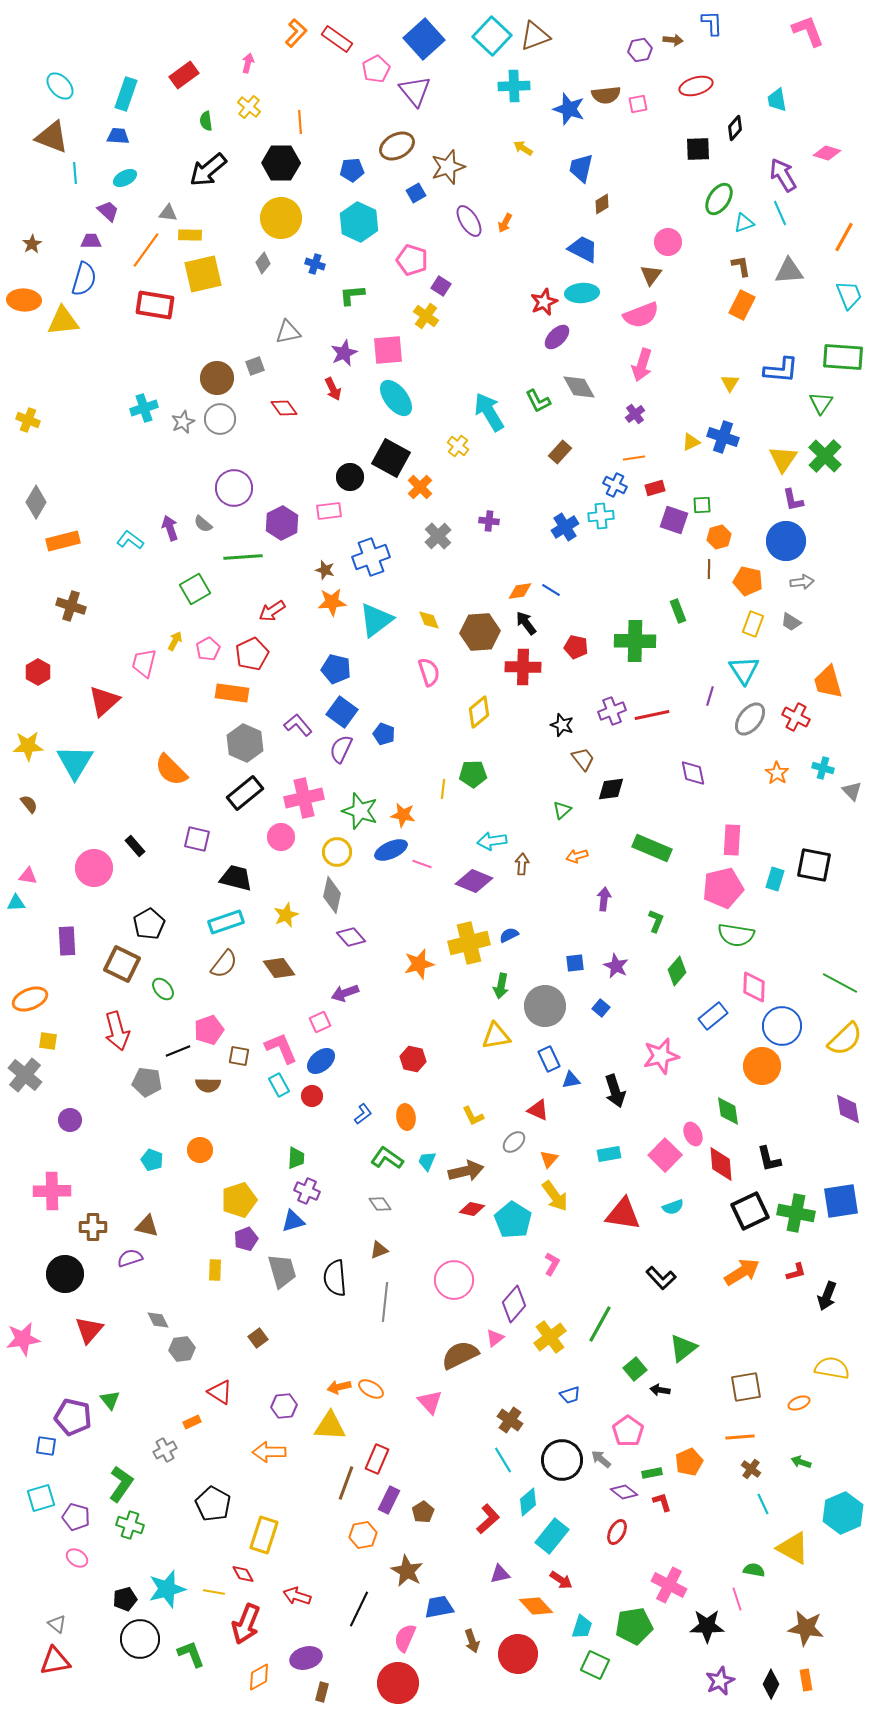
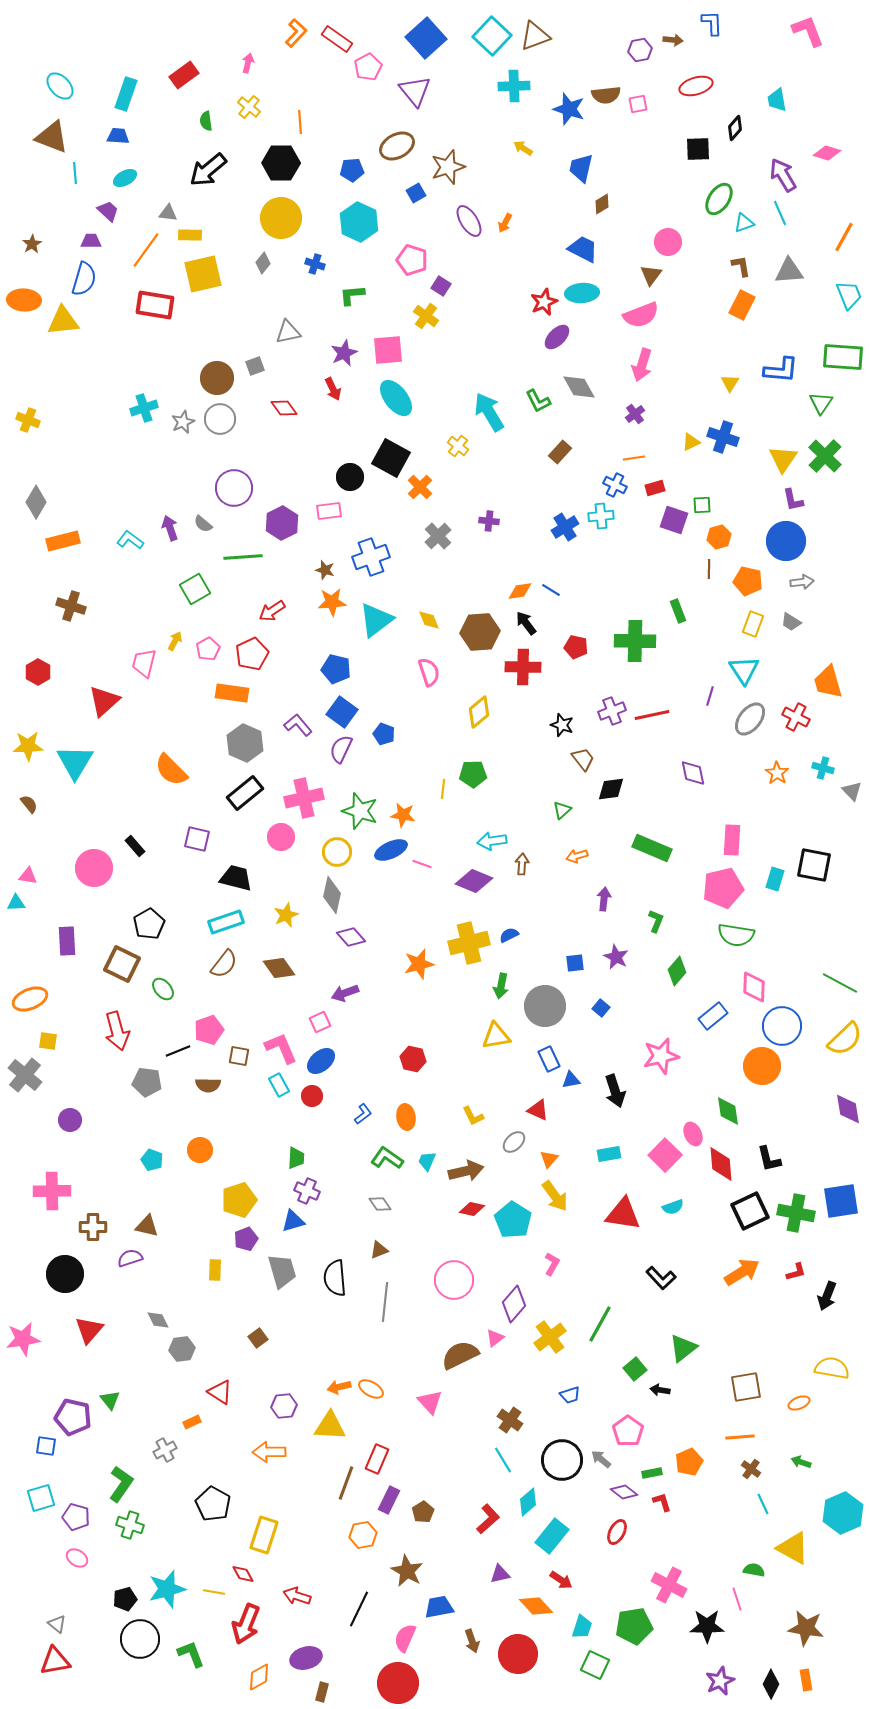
blue square at (424, 39): moved 2 px right, 1 px up
pink pentagon at (376, 69): moved 8 px left, 2 px up
purple star at (616, 966): moved 9 px up
